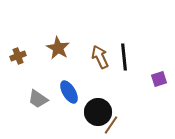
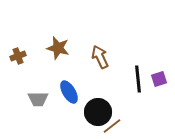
brown star: rotated 15 degrees counterclockwise
black line: moved 14 px right, 22 px down
gray trapezoid: rotated 35 degrees counterclockwise
brown line: moved 1 px right, 1 px down; rotated 18 degrees clockwise
